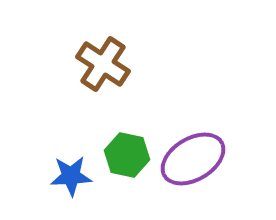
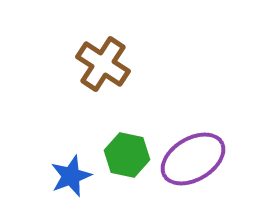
blue star: rotated 18 degrees counterclockwise
